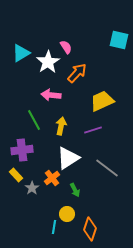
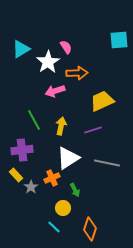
cyan square: rotated 18 degrees counterclockwise
cyan triangle: moved 4 px up
orange arrow: rotated 45 degrees clockwise
pink arrow: moved 4 px right, 4 px up; rotated 24 degrees counterclockwise
gray line: moved 5 px up; rotated 25 degrees counterclockwise
orange cross: rotated 14 degrees clockwise
gray star: moved 1 px left, 1 px up
yellow circle: moved 4 px left, 6 px up
cyan line: rotated 56 degrees counterclockwise
